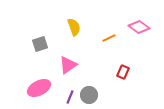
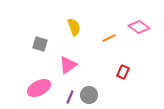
gray square: rotated 35 degrees clockwise
